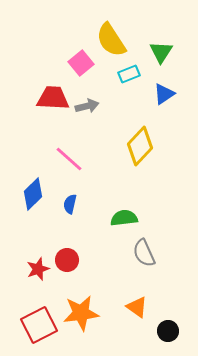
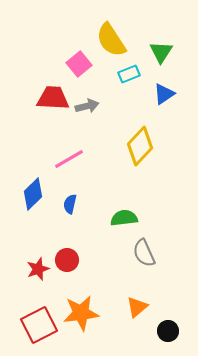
pink square: moved 2 px left, 1 px down
pink line: rotated 72 degrees counterclockwise
orange triangle: rotated 45 degrees clockwise
